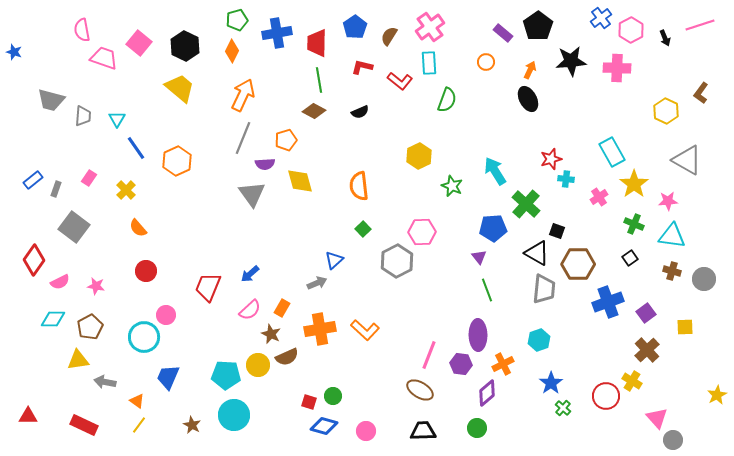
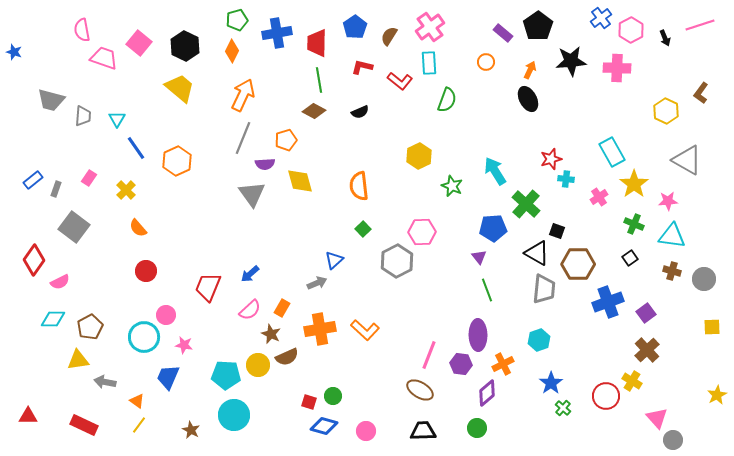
pink star at (96, 286): moved 88 px right, 59 px down
yellow square at (685, 327): moved 27 px right
brown star at (192, 425): moved 1 px left, 5 px down
